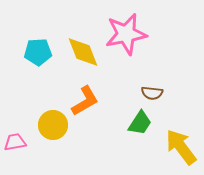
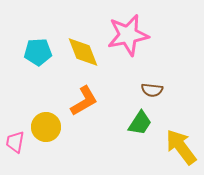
pink star: moved 2 px right, 1 px down
brown semicircle: moved 3 px up
orange L-shape: moved 1 px left
yellow circle: moved 7 px left, 2 px down
pink trapezoid: rotated 70 degrees counterclockwise
